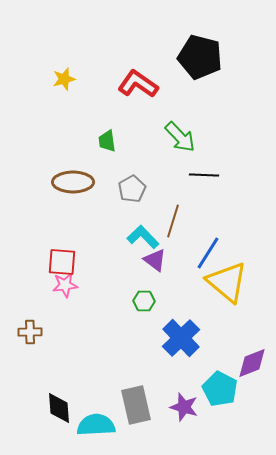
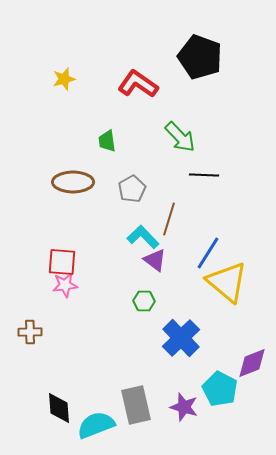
black pentagon: rotated 6 degrees clockwise
brown line: moved 4 px left, 2 px up
cyan semicircle: rotated 18 degrees counterclockwise
